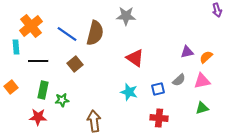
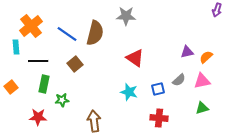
purple arrow: rotated 32 degrees clockwise
green rectangle: moved 1 px right, 6 px up
